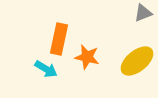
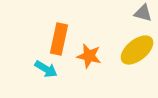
gray triangle: rotated 36 degrees clockwise
orange star: moved 2 px right, 1 px up
yellow ellipse: moved 11 px up
